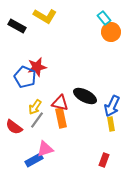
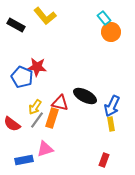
yellow L-shape: rotated 20 degrees clockwise
black rectangle: moved 1 px left, 1 px up
red star: rotated 18 degrees clockwise
blue pentagon: moved 3 px left
orange rectangle: moved 9 px left; rotated 30 degrees clockwise
red semicircle: moved 2 px left, 3 px up
blue rectangle: moved 10 px left; rotated 18 degrees clockwise
